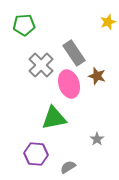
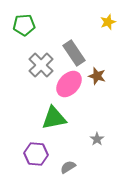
pink ellipse: rotated 60 degrees clockwise
